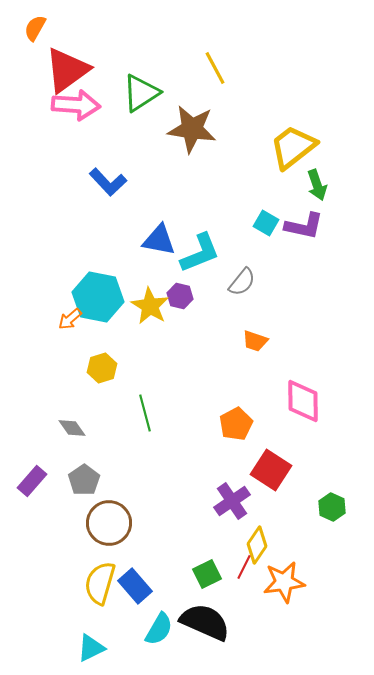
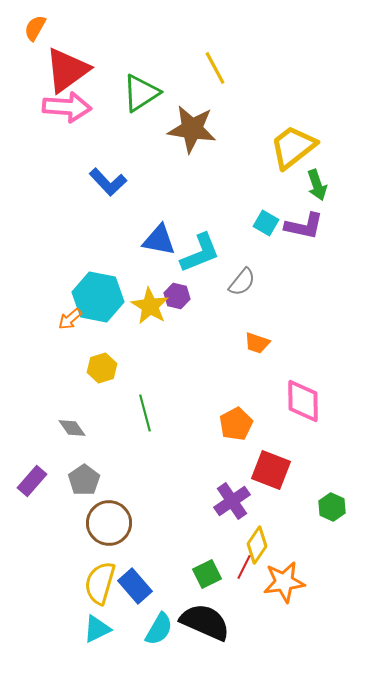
pink arrow: moved 9 px left, 2 px down
purple hexagon: moved 3 px left
orange trapezoid: moved 2 px right, 2 px down
red square: rotated 12 degrees counterclockwise
cyan triangle: moved 6 px right, 19 px up
